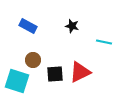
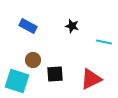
red triangle: moved 11 px right, 7 px down
